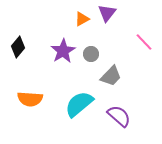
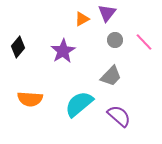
gray circle: moved 24 px right, 14 px up
